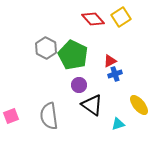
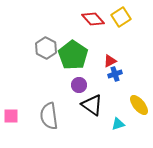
green pentagon: rotated 8 degrees clockwise
pink square: rotated 21 degrees clockwise
